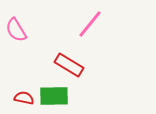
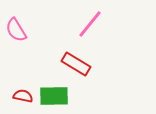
red rectangle: moved 7 px right, 1 px up
red semicircle: moved 1 px left, 2 px up
